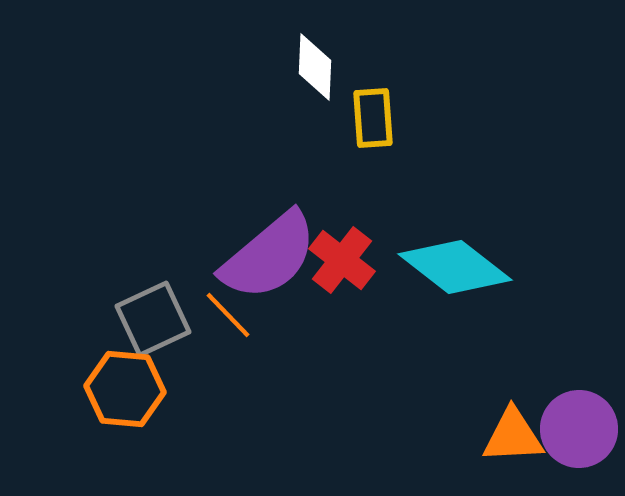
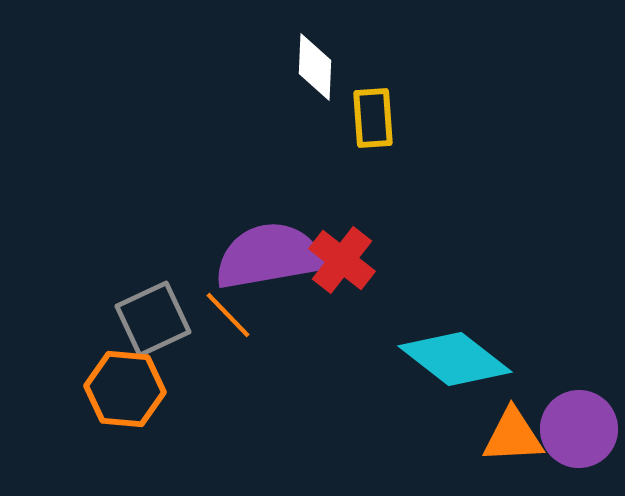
purple semicircle: rotated 150 degrees counterclockwise
cyan diamond: moved 92 px down
